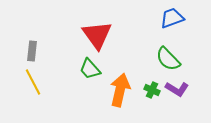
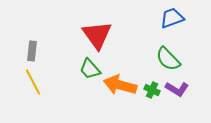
orange arrow: moved 5 px up; rotated 88 degrees counterclockwise
